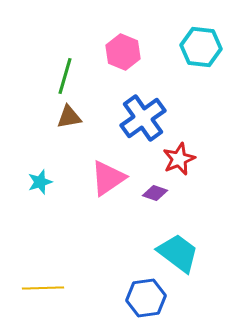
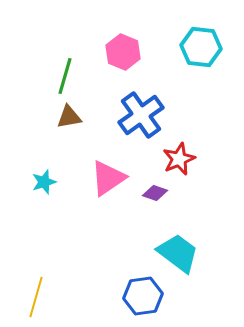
blue cross: moved 2 px left, 3 px up
cyan star: moved 4 px right
yellow line: moved 7 px left, 9 px down; rotated 72 degrees counterclockwise
blue hexagon: moved 3 px left, 2 px up
